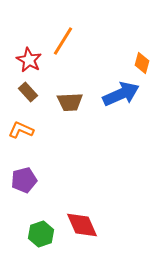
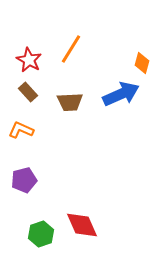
orange line: moved 8 px right, 8 px down
